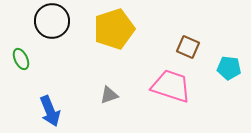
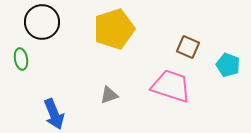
black circle: moved 10 px left, 1 px down
green ellipse: rotated 15 degrees clockwise
cyan pentagon: moved 1 px left, 3 px up; rotated 15 degrees clockwise
blue arrow: moved 4 px right, 3 px down
